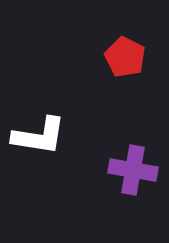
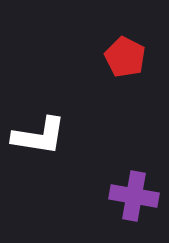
purple cross: moved 1 px right, 26 px down
